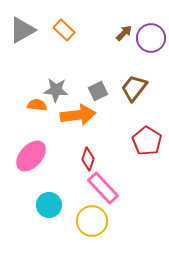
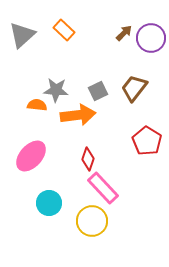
gray triangle: moved 5 px down; rotated 12 degrees counterclockwise
cyan circle: moved 2 px up
